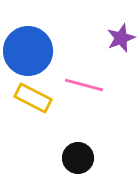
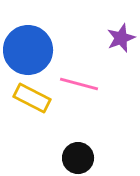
blue circle: moved 1 px up
pink line: moved 5 px left, 1 px up
yellow rectangle: moved 1 px left
